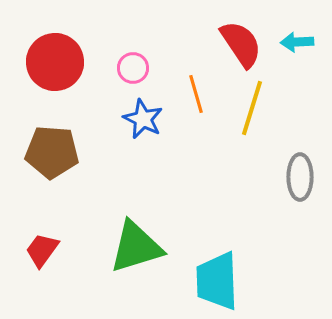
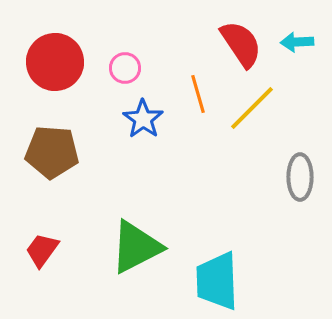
pink circle: moved 8 px left
orange line: moved 2 px right
yellow line: rotated 28 degrees clockwise
blue star: rotated 9 degrees clockwise
green triangle: rotated 10 degrees counterclockwise
